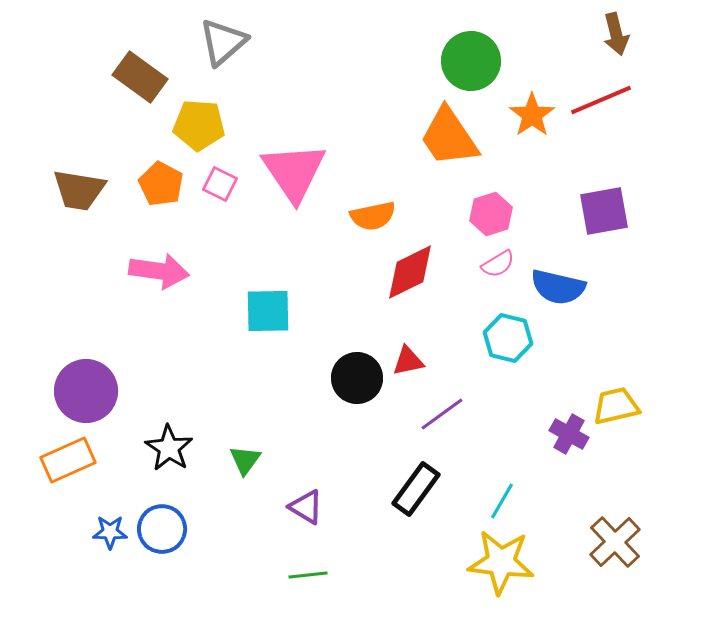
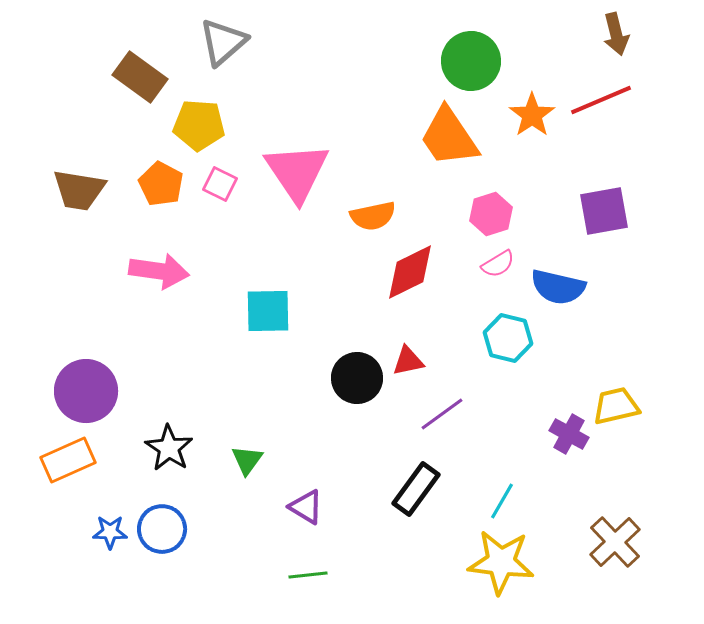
pink triangle: moved 3 px right
green triangle: moved 2 px right
